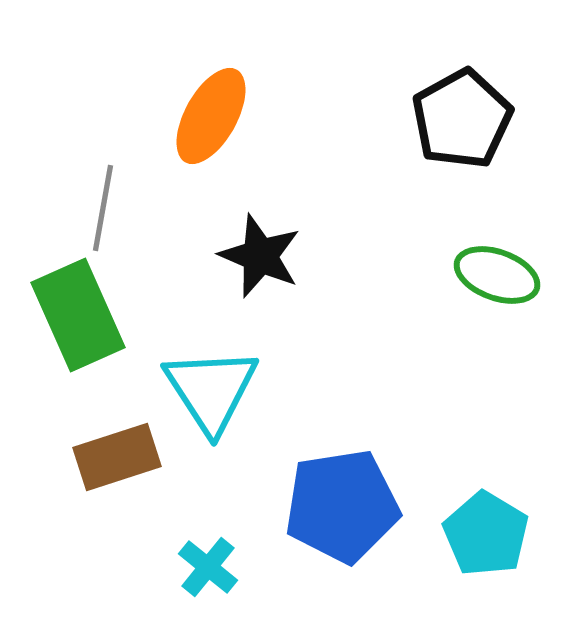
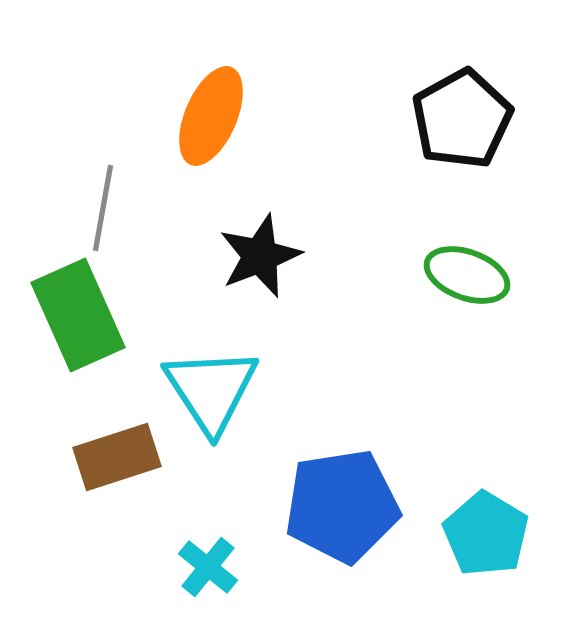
orange ellipse: rotated 6 degrees counterclockwise
black star: rotated 28 degrees clockwise
green ellipse: moved 30 px left
